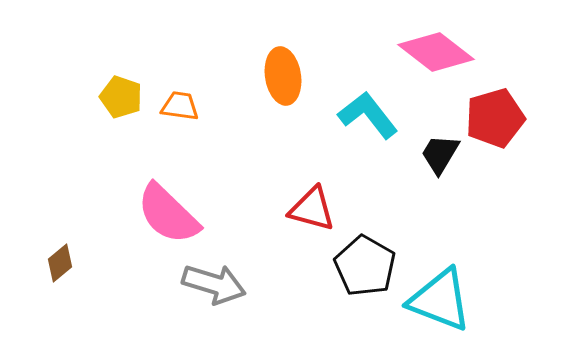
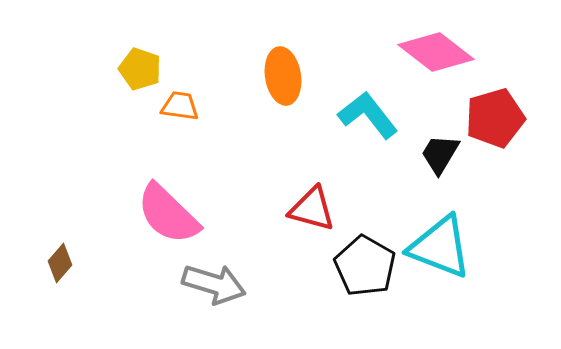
yellow pentagon: moved 19 px right, 28 px up
brown diamond: rotated 9 degrees counterclockwise
cyan triangle: moved 53 px up
